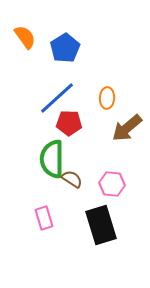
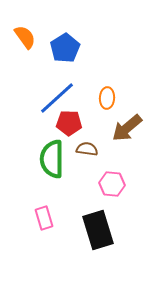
brown semicircle: moved 15 px right, 30 px up; rotated 25 degrees counterclockwise
black rectangle: moved 3 px left, 5 px down
